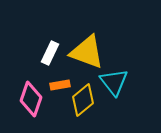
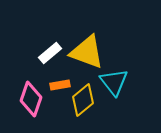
white rectangle: rotated 25 degrees clockwise
